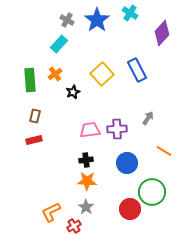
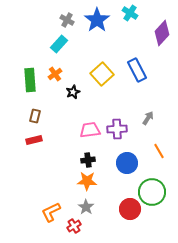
orange line: moved 5 px left; rotated 28 degrees clockwise
black cross: moved 2 px right
